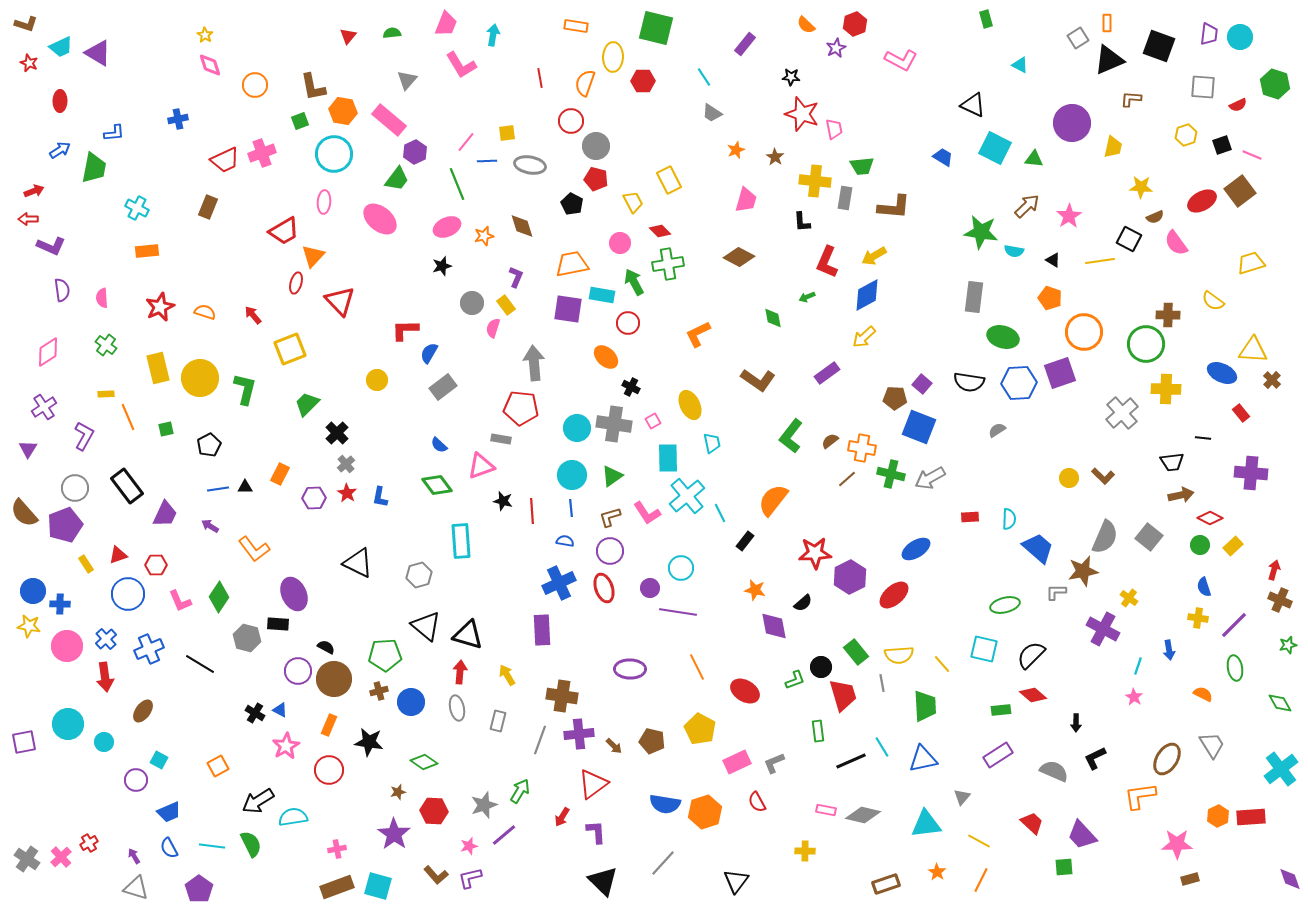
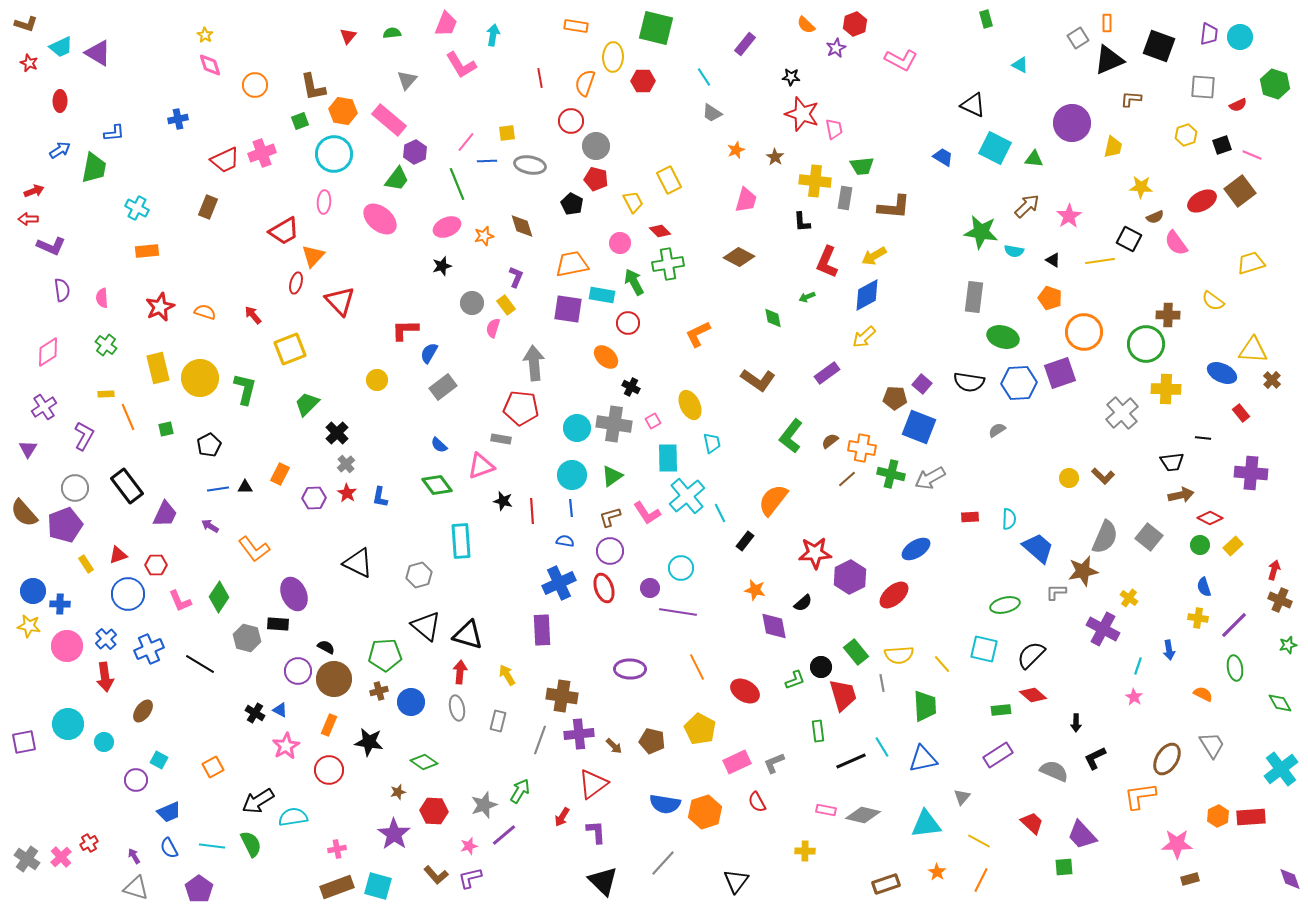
orange square at (218, 766): moved 5 px left, 1 px down
